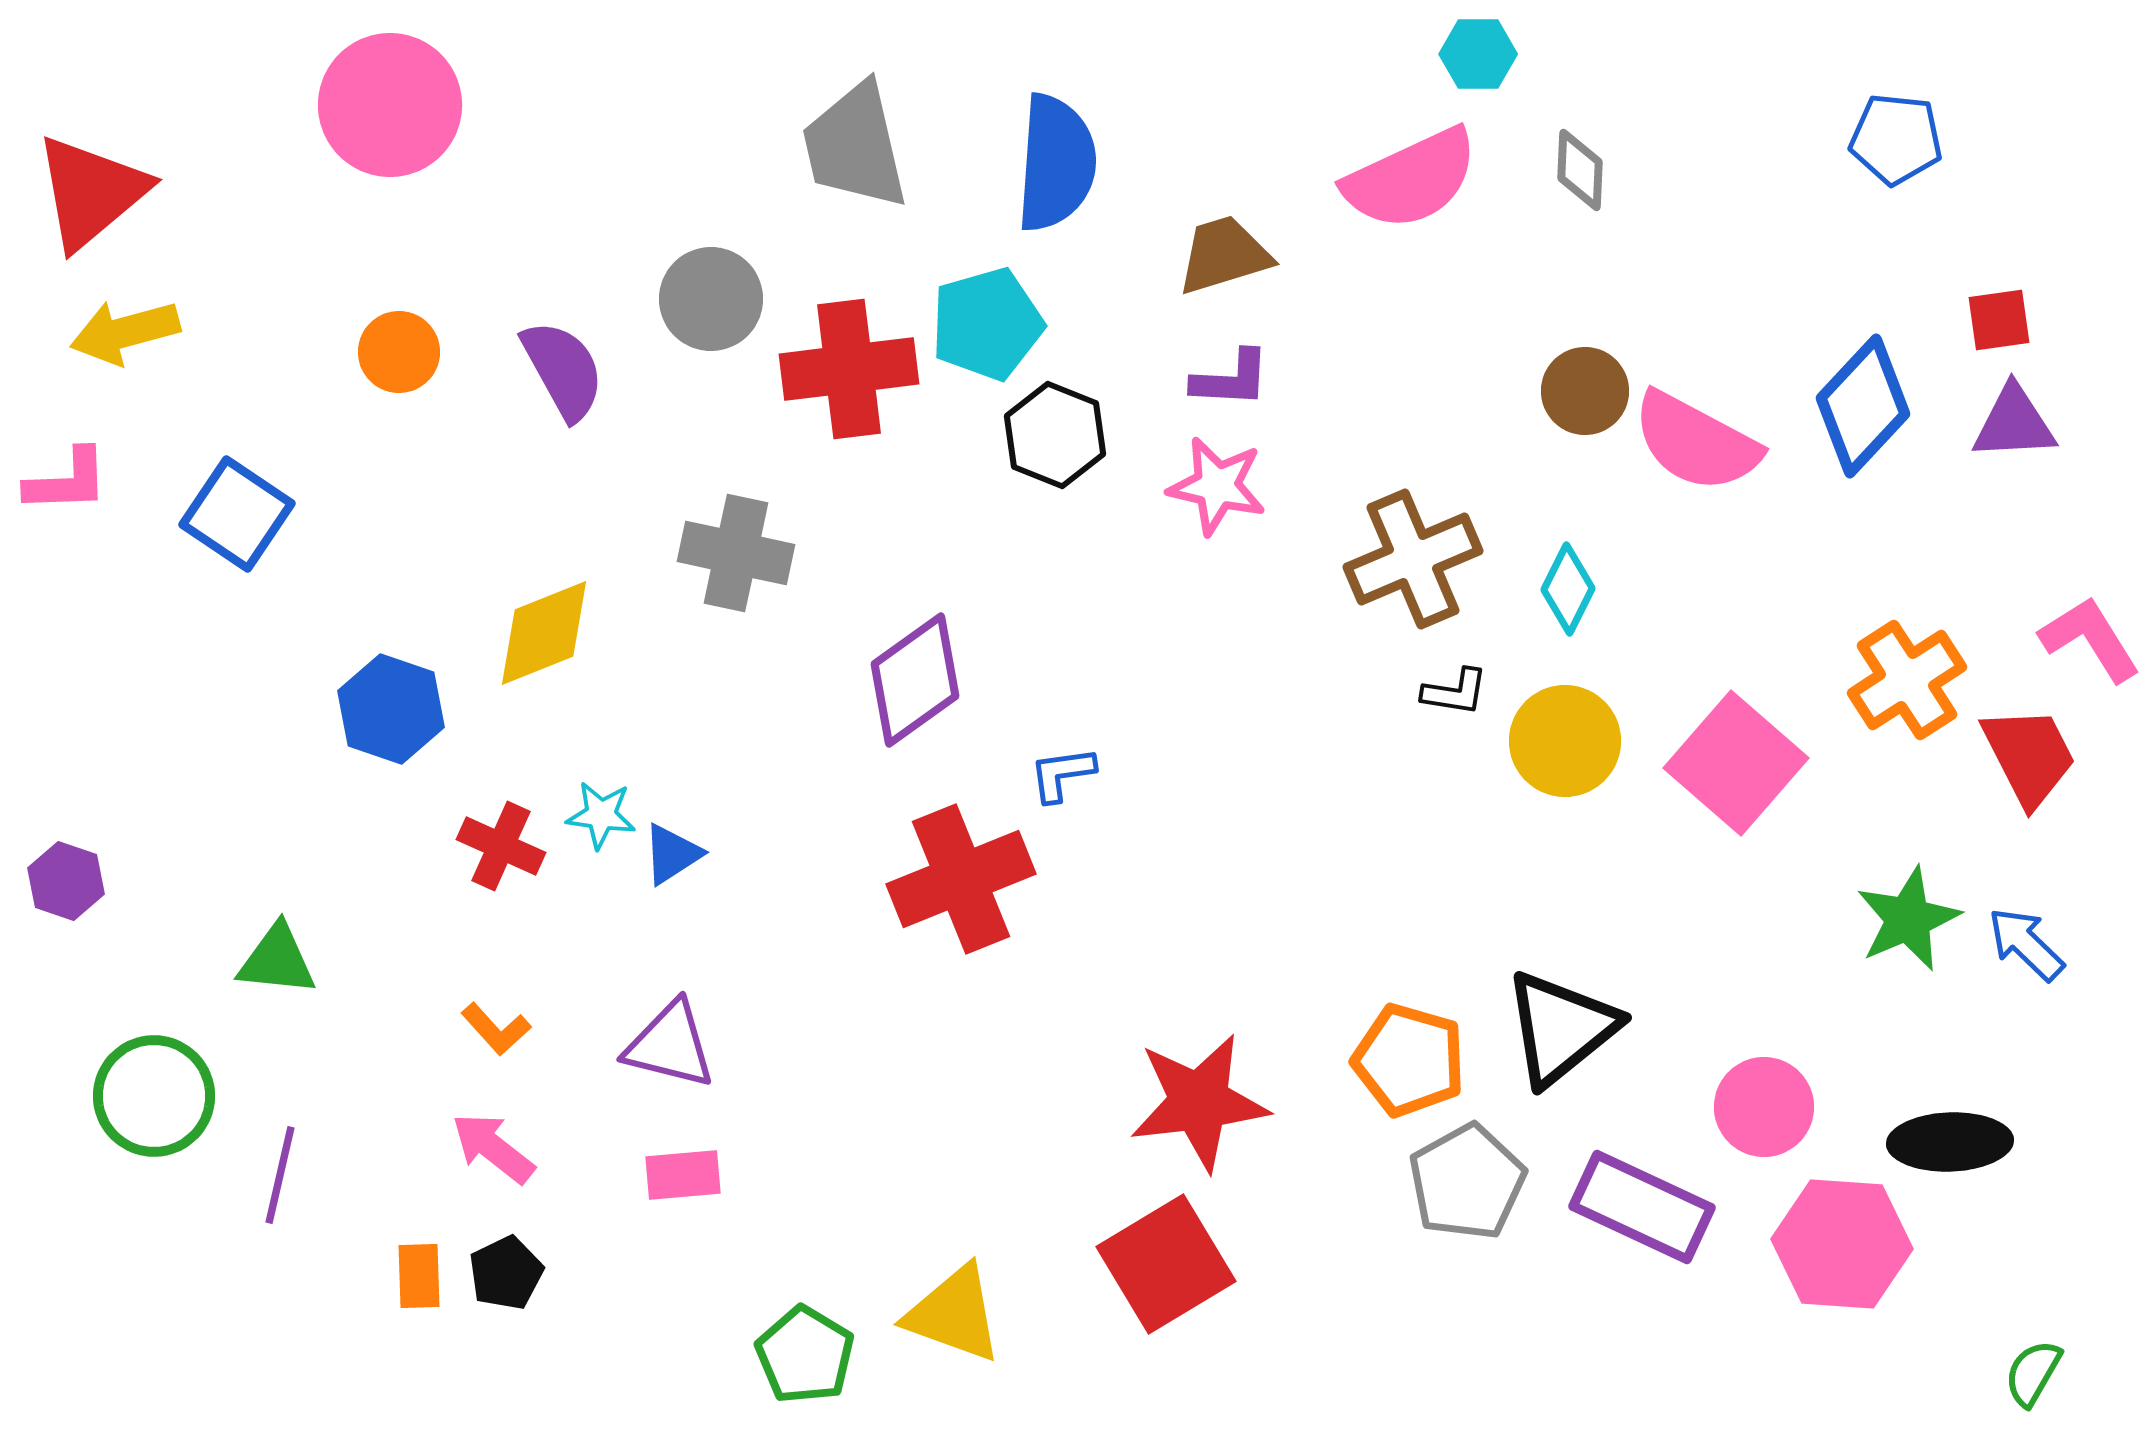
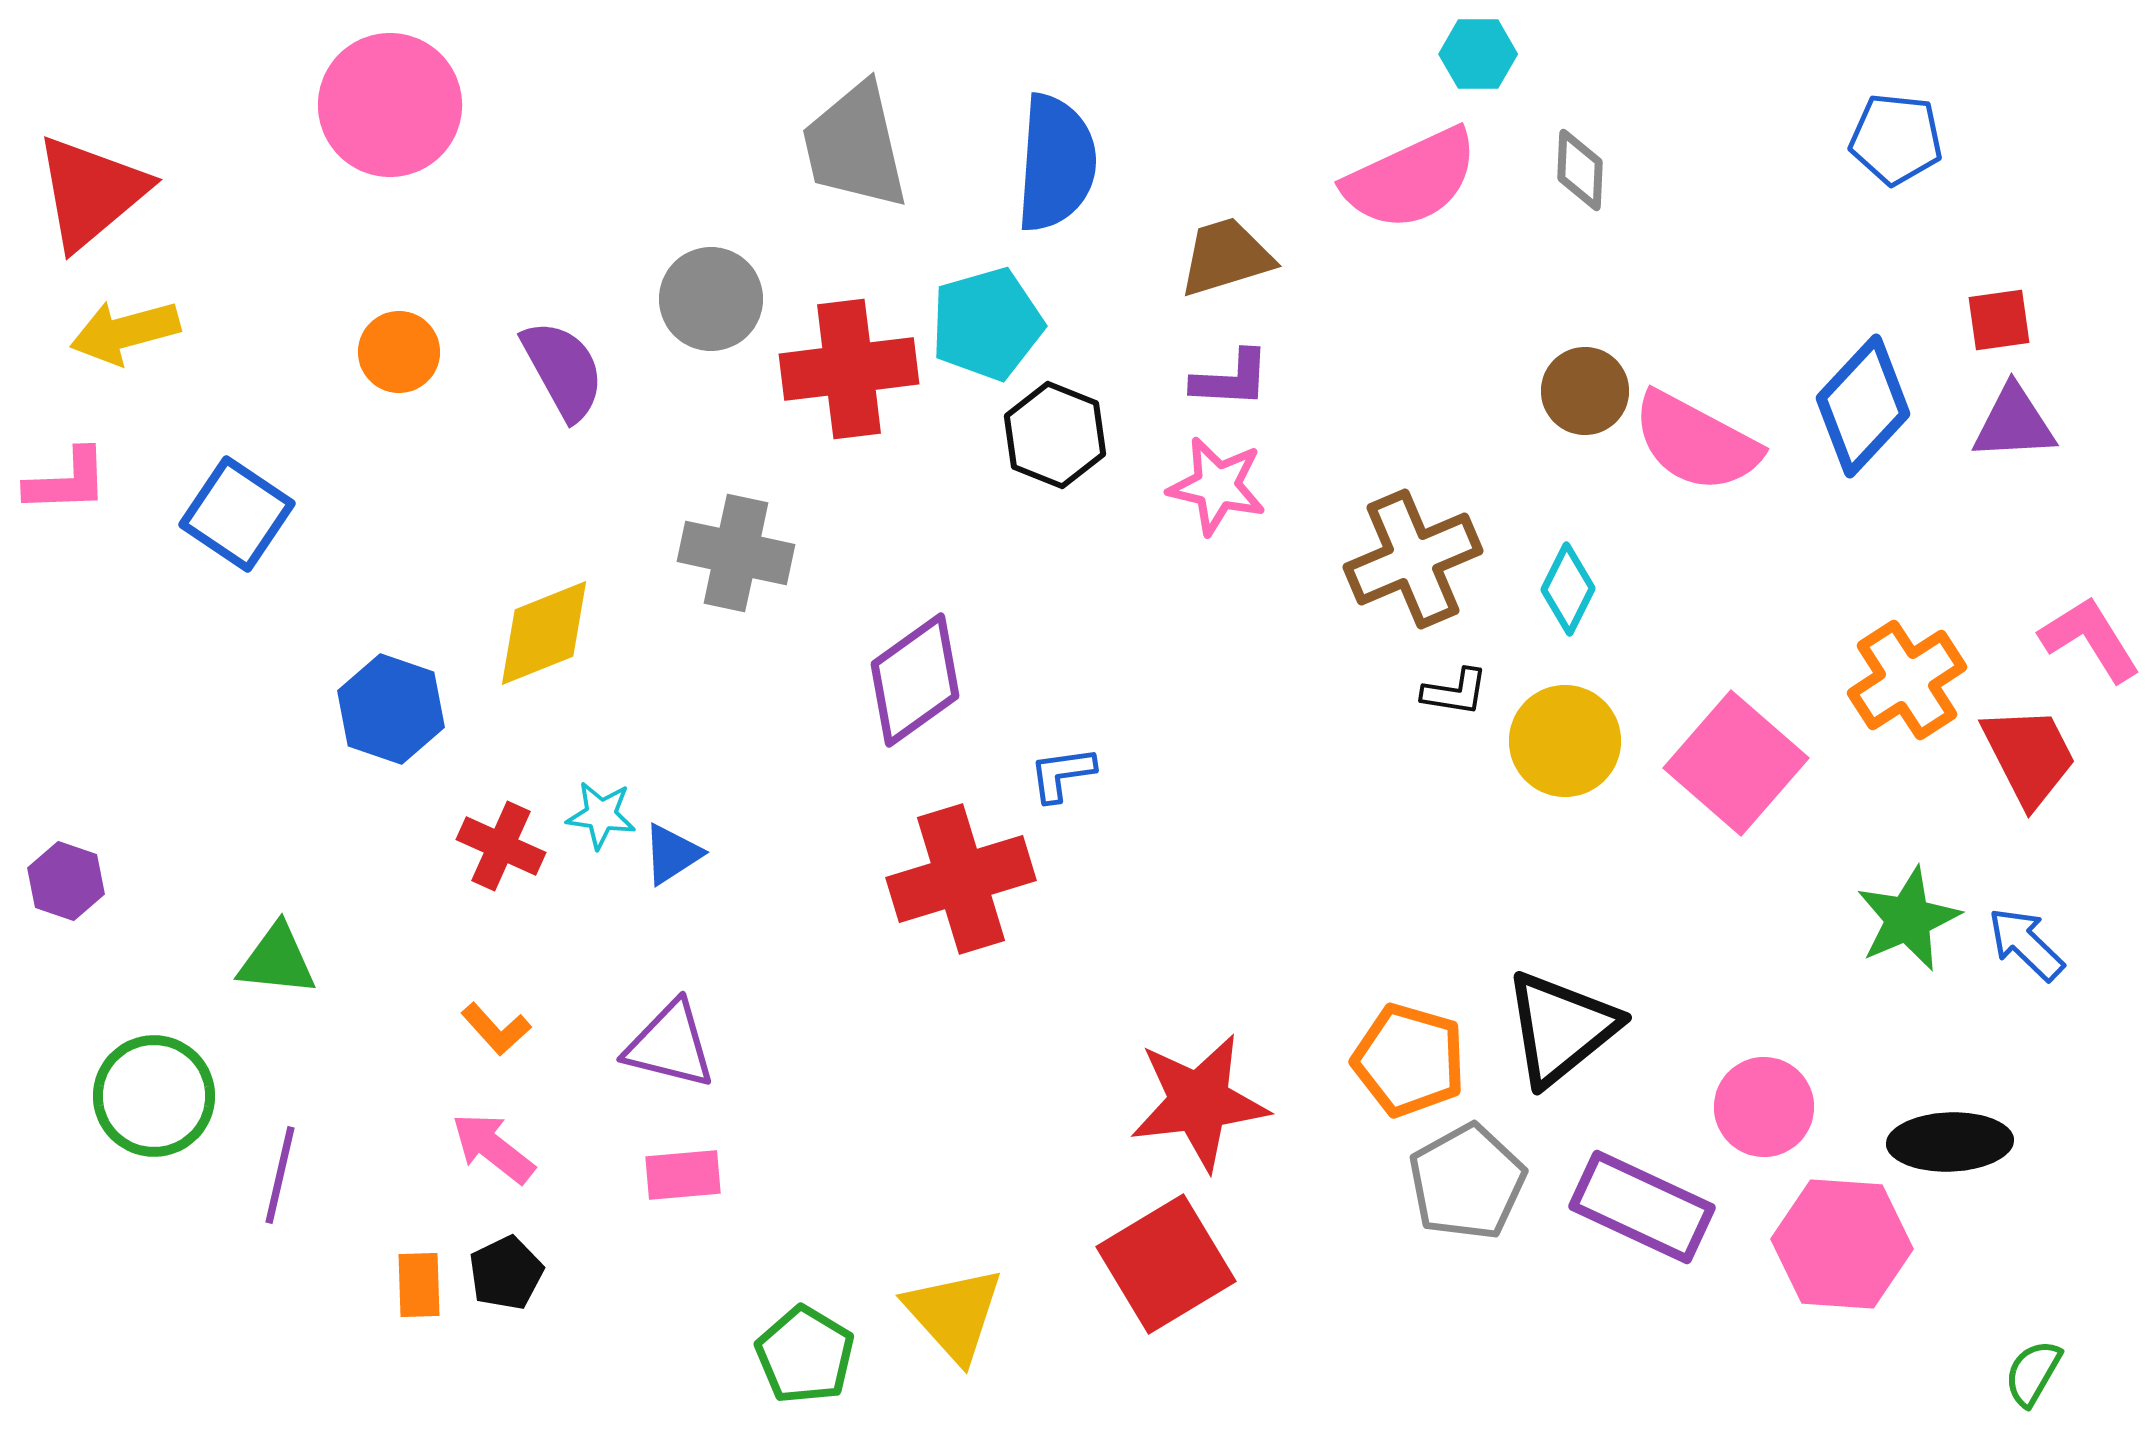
brown trapezoid at (1224, 255): moved 2 px right, 2 px down
red cross at (961, 879): rotated 5 degrees clockwise
orange rectangle at (419, 1276): moved 9 px down
yellow triangle at (954, 1314): rotated 28 degrees clockwise
